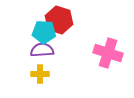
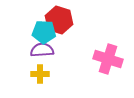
pink cross: moved 6 px down
